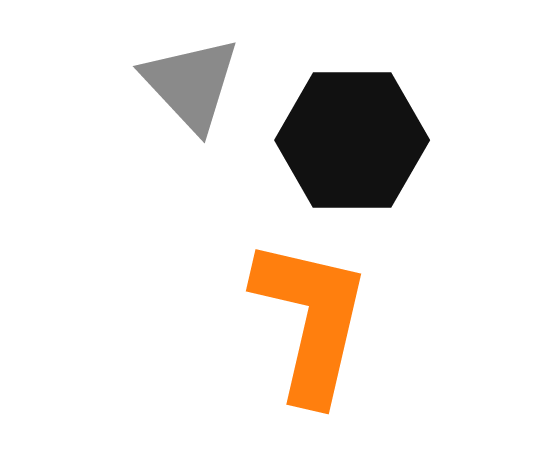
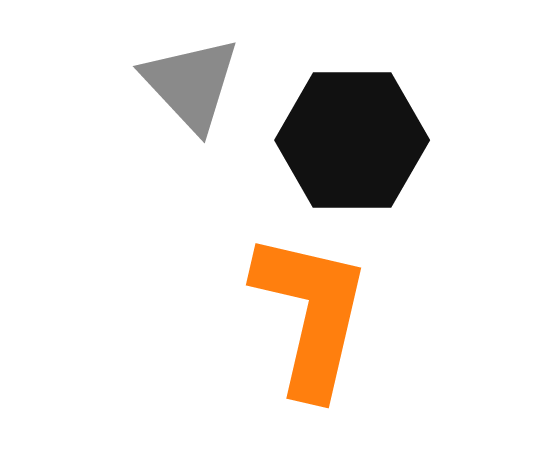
orange L-shape: moved 6 px up
